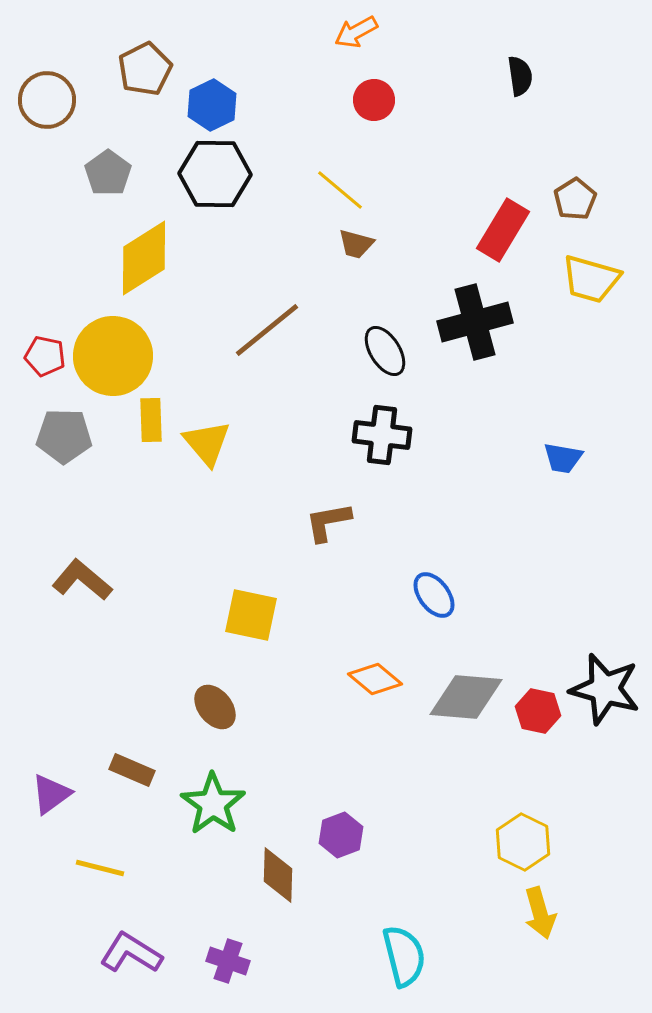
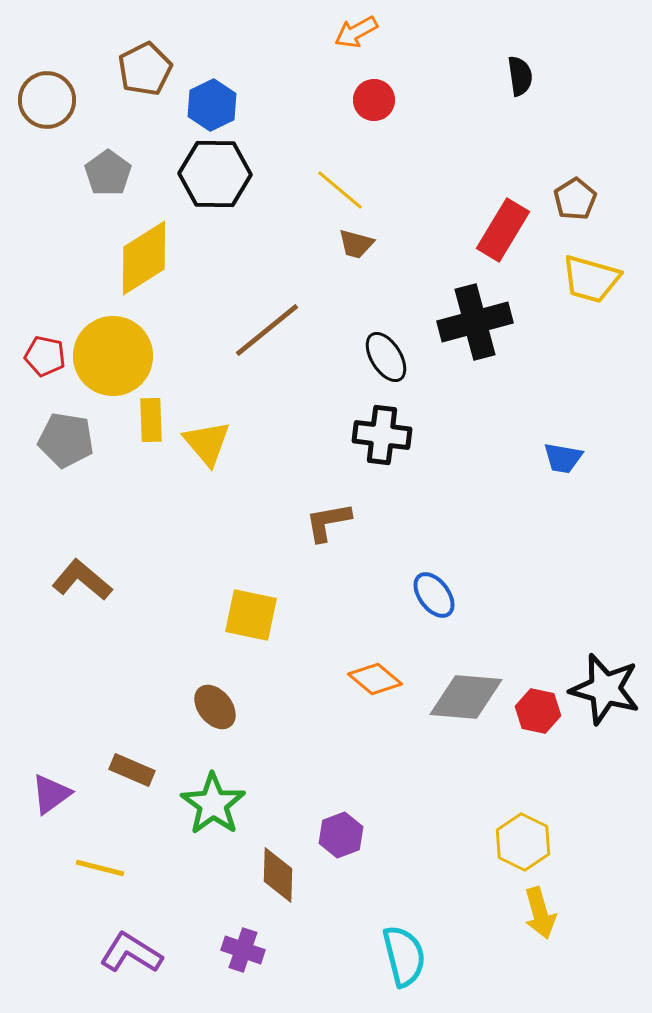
black ellipse at (385, 351): moved 1 px right, 6 px down
gray pentagon at (64, 436): moved 2 px right, 4 px down; rotated 8 degrees clockwise
purple cross at (228, 961): moved 15 px right, 11 px up
